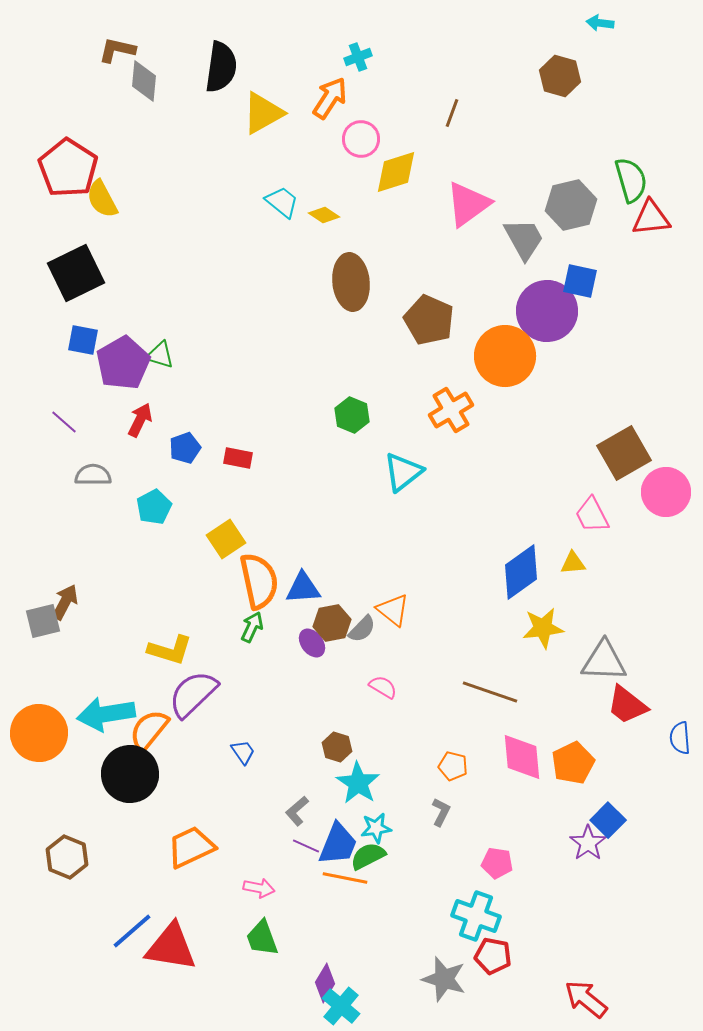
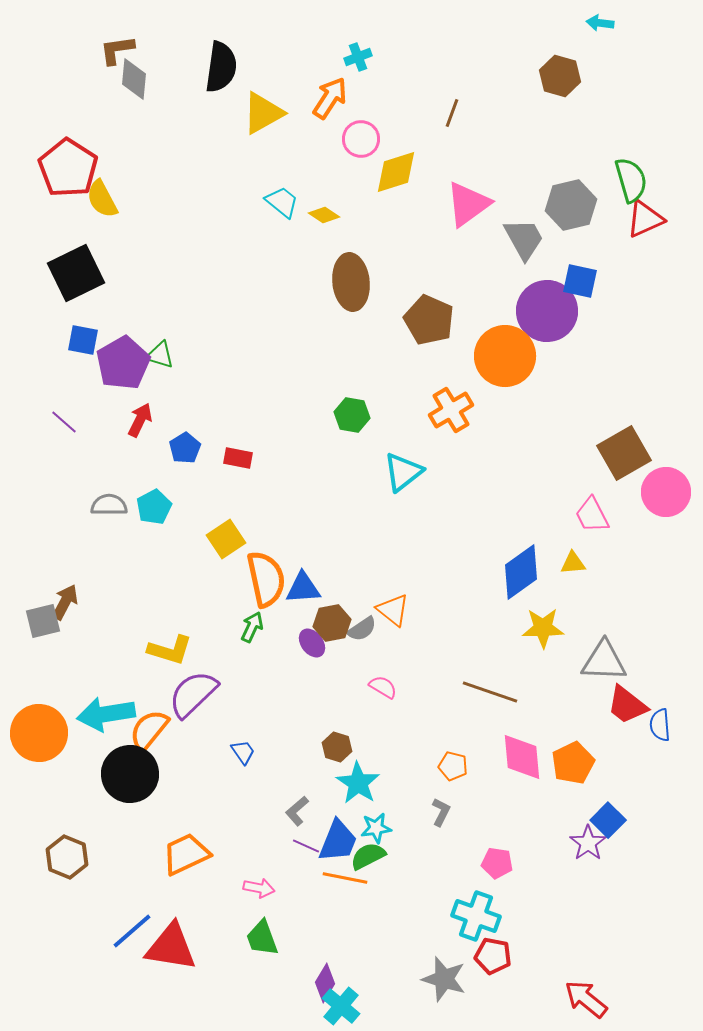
brown L-shape at (117, 50): rotated 21 degrees counterclockwise
gray diamond at (144, 81): moved 10 px left, 2 px up
red triangle at (651, 218): moved 6 px left, 1 px down; rotated 18 degrees counterclockwise
green hexagon at (352, 415): rotated 12 degrees counterclockwise
blue pentagon at (185, 448): rotated 12 degrees counterclockwise
gray semicircle at (93, 475): moved 16 px right, 30 px down
orange semicircle at (259, 581): moved 7 px right, 2 px up
yellow star at (543, 628): rotated 6 degrees clockwise
gray semicircle at (362, 629): rotated 12 degrees clockwise
blue semicircle at (680, 738): moved 20 px left, 13 px up
blue trapezoid at (338, 844): moved 3 px up
orange trapezoid at (191, 847): moved 5 px left, 7 px down
